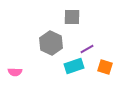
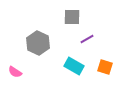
gray hexagon: moved 13 px left
purple line: moved 10 px up
cyan rectangle: rotated 48 degrees clockwise
pink semicircle: rotated 32 degrees clockwise
